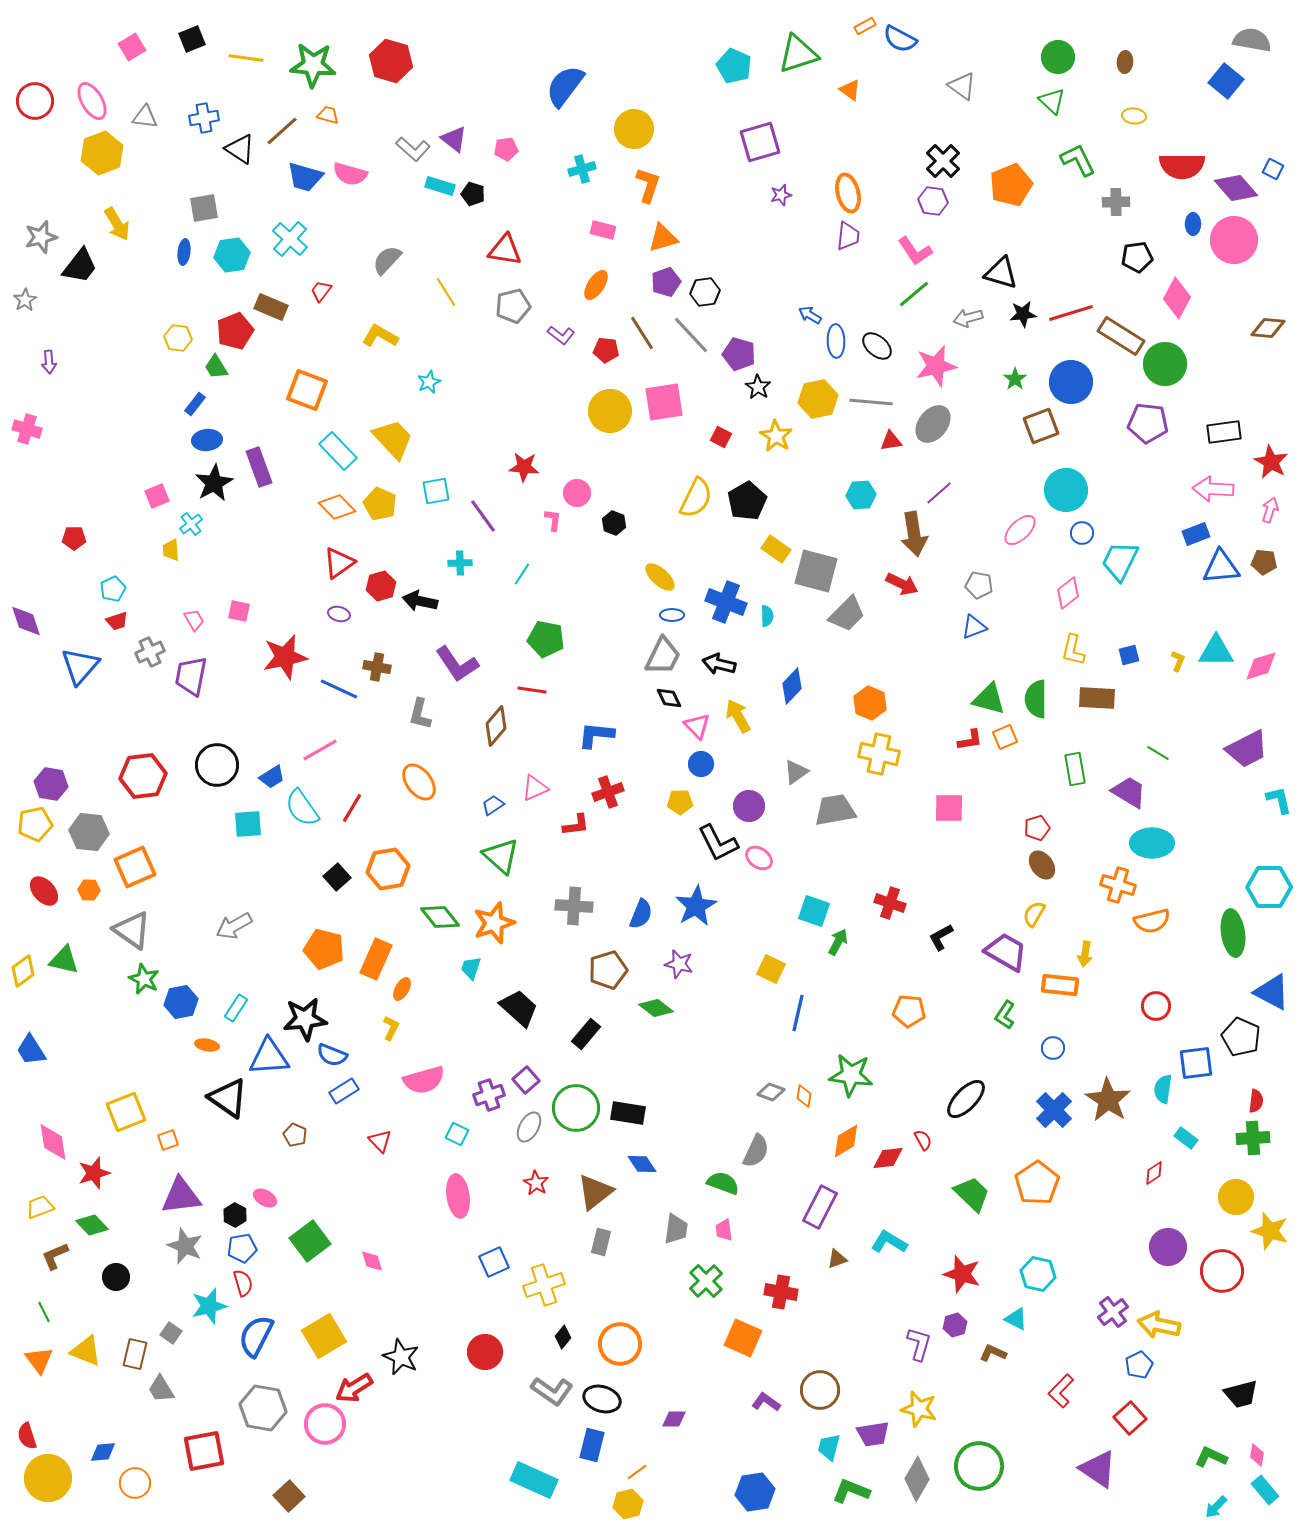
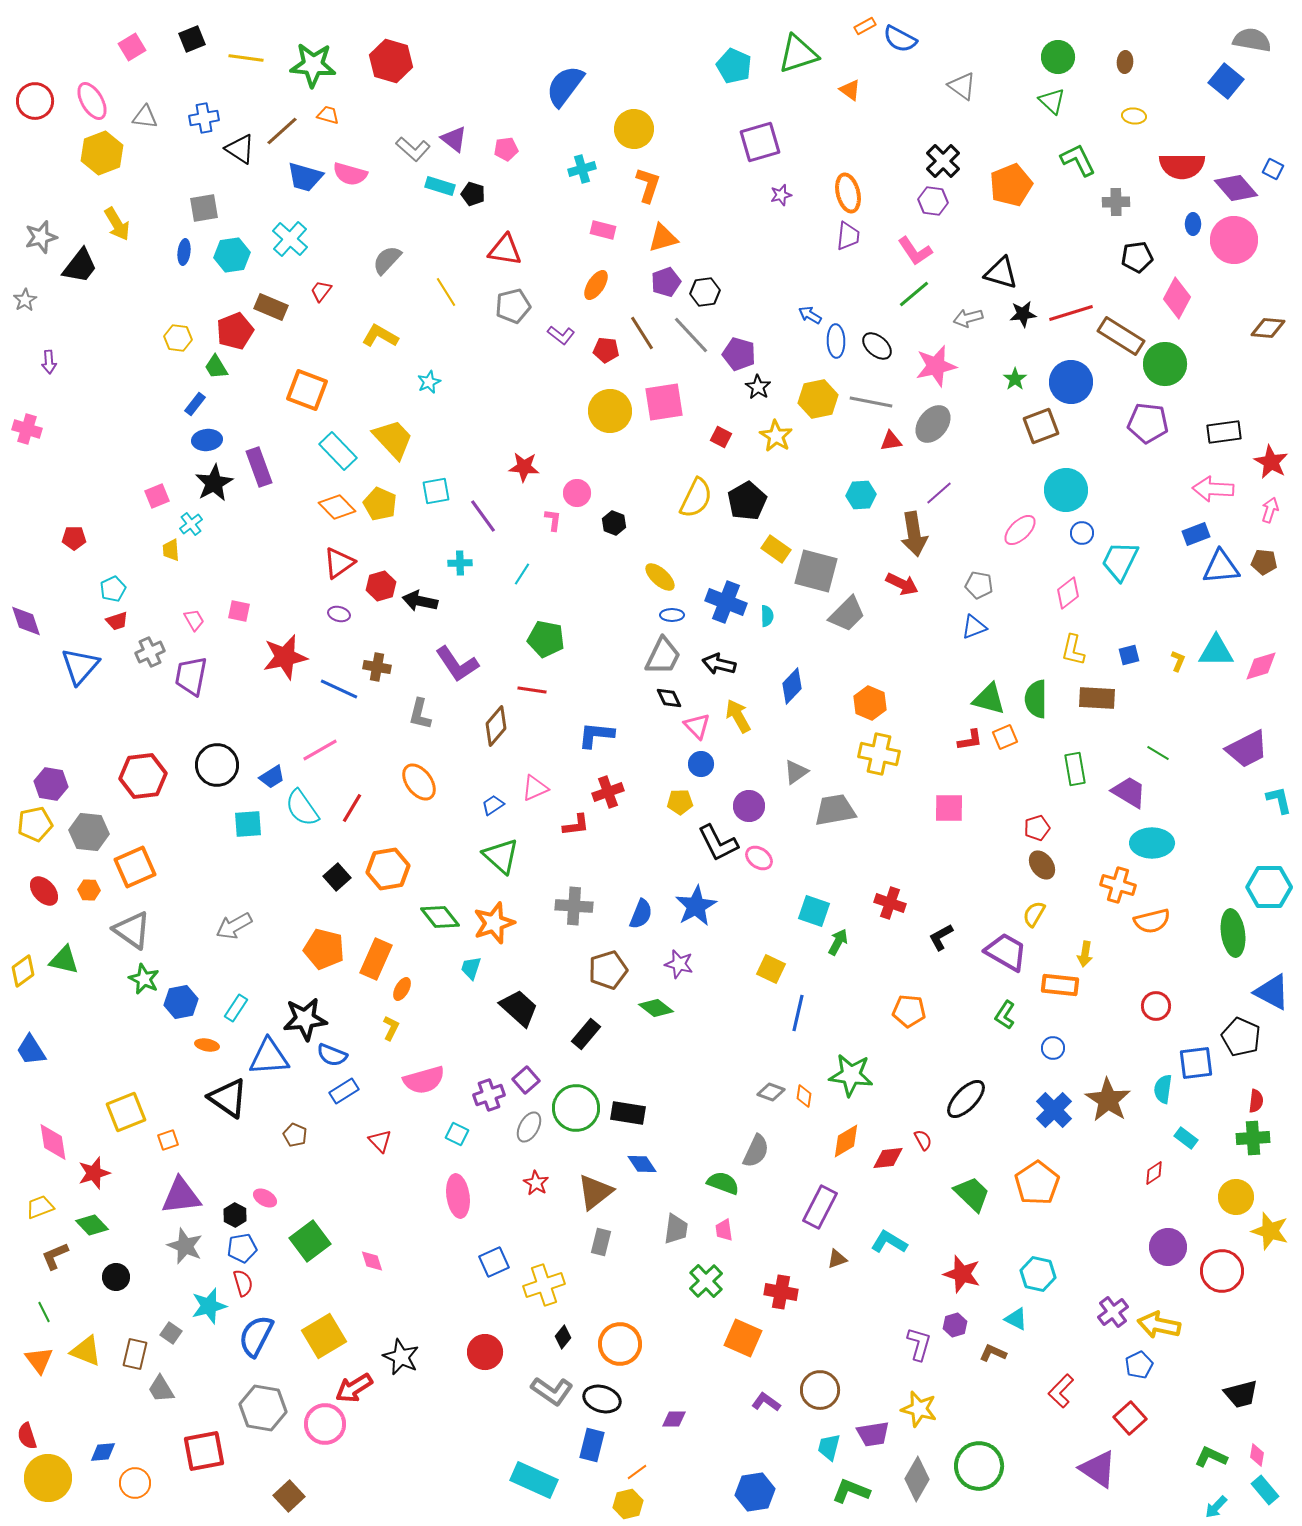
gray line at (871, 402): rotated 6 degrees clockwise
